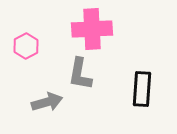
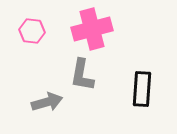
pink cross: rotated 12 degrees counterclockwise
pink hexagon: moved 6 px right, 15 px up; rotated 25 degrees counterclockwise
gray L-shape: moved 2 px right, 1 px down
